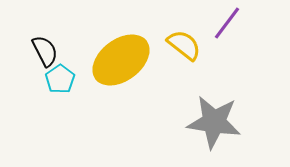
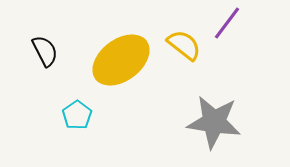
cyan pentagon: moved 17 px right, 36 px down
